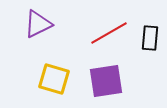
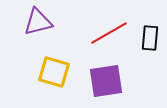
purple triangle: moved 2 px up; rotated 12 degrees clockwise
yellow square: moved 7 px up
